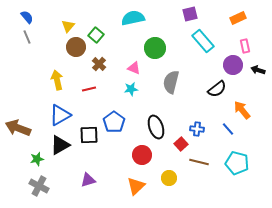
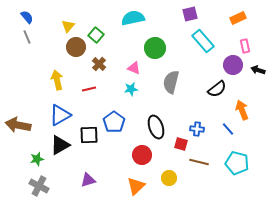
orange arrow: rotated 18 degrees clockwise
brown arrow: moved 3 px up; rotated 10 degrees counterclockwise
red square: rotated 32 degrees counterclockwise
